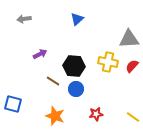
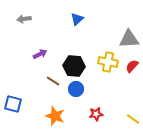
yellow line: moved 2 px down
